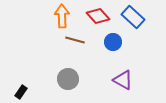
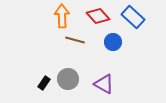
purple triangle: moved 19 px left, 4 px down
black rectangle: moved 23 px right, 9 px up
